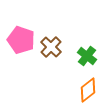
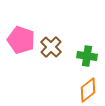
green cross: rotated 30 degrees counterclockwise
